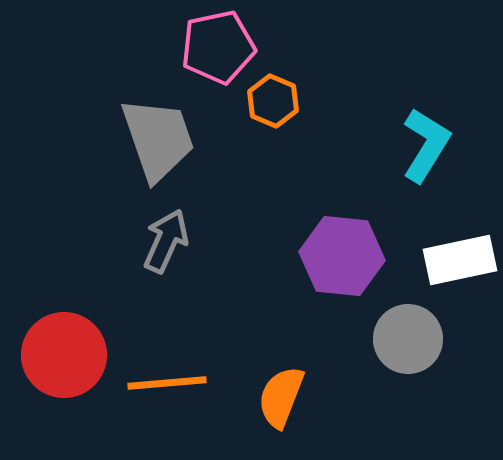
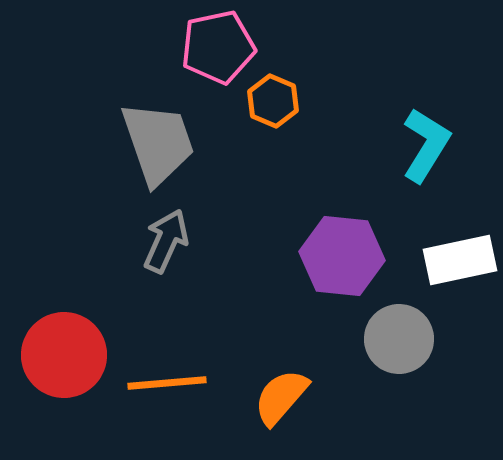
gray trapezoid: moved 4 px down
gray circle: moved 9 px left
orange semicircle: rotated 20 degrees clockwise
